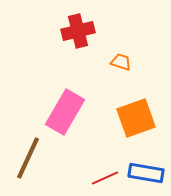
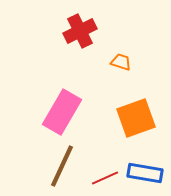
red cross: moved 2 px right; rotated 12 degrees counterclockwise
pink rectangle: moved 3 px left
brown line: moved 34 px right, 8 px down
blue rectangle: moved 1 px left
